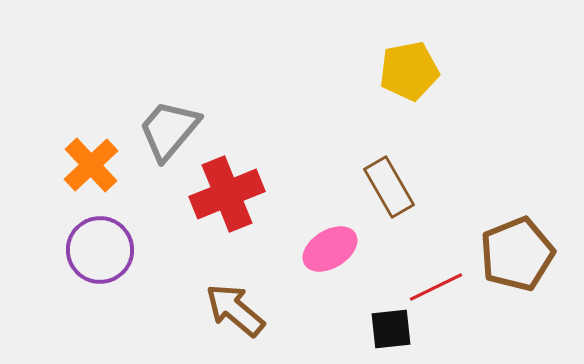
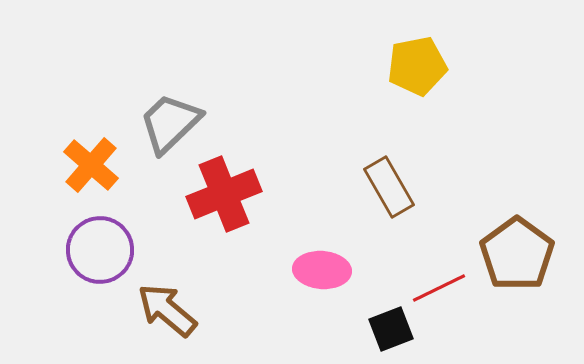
yellow pentagon: moved 8 px right, 5 px up
gray trapezoid: moved 1 px right, 7 px up; rotated 6 degrees clockwise
orange cross: rotated 6 degrees counterclockwise
red cross: moved 3 px left
pink ellipse: moved 8 px left, 21 px down; rotated 36 degrees clockwise
brown pentagon: rotated 14 degrees counterclockwise
red line: moved 3 px right, 1 px down
brown arrow: moved 68 px left
black square: rotated 15 degrees counterclockwise
